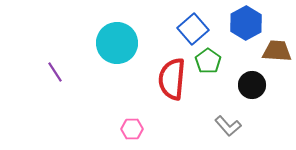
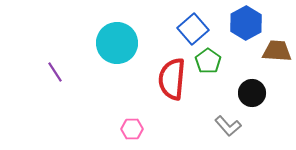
black circle: moved 8 px down
